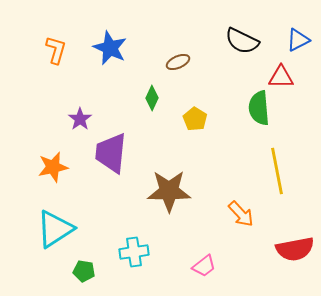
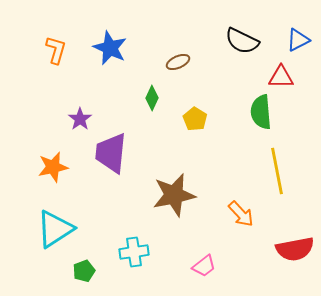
green semicircle: moved 2 px right, 4 px down
brown star: moved 5 px right, 4 px down; rotated 12 degrees counterclockwise
green pentagon: rotated 30 degrees counterclockwise
